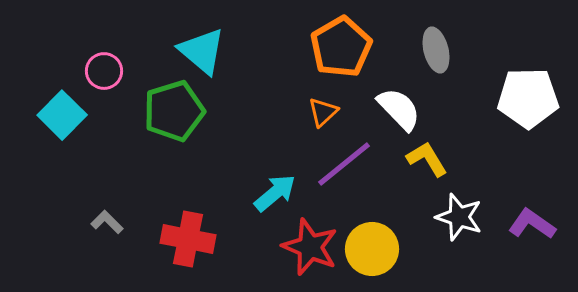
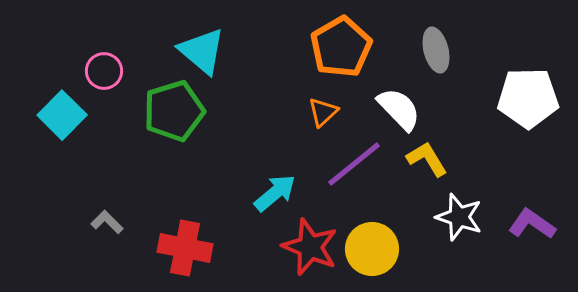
purple line: moved 10 px right
red cross: moved 3 px left, 9 px down
